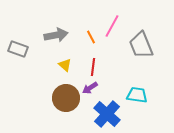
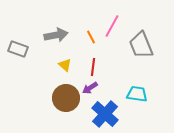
cyan trapezoid: moved 1 px up
blue cross: moved 2 px left
